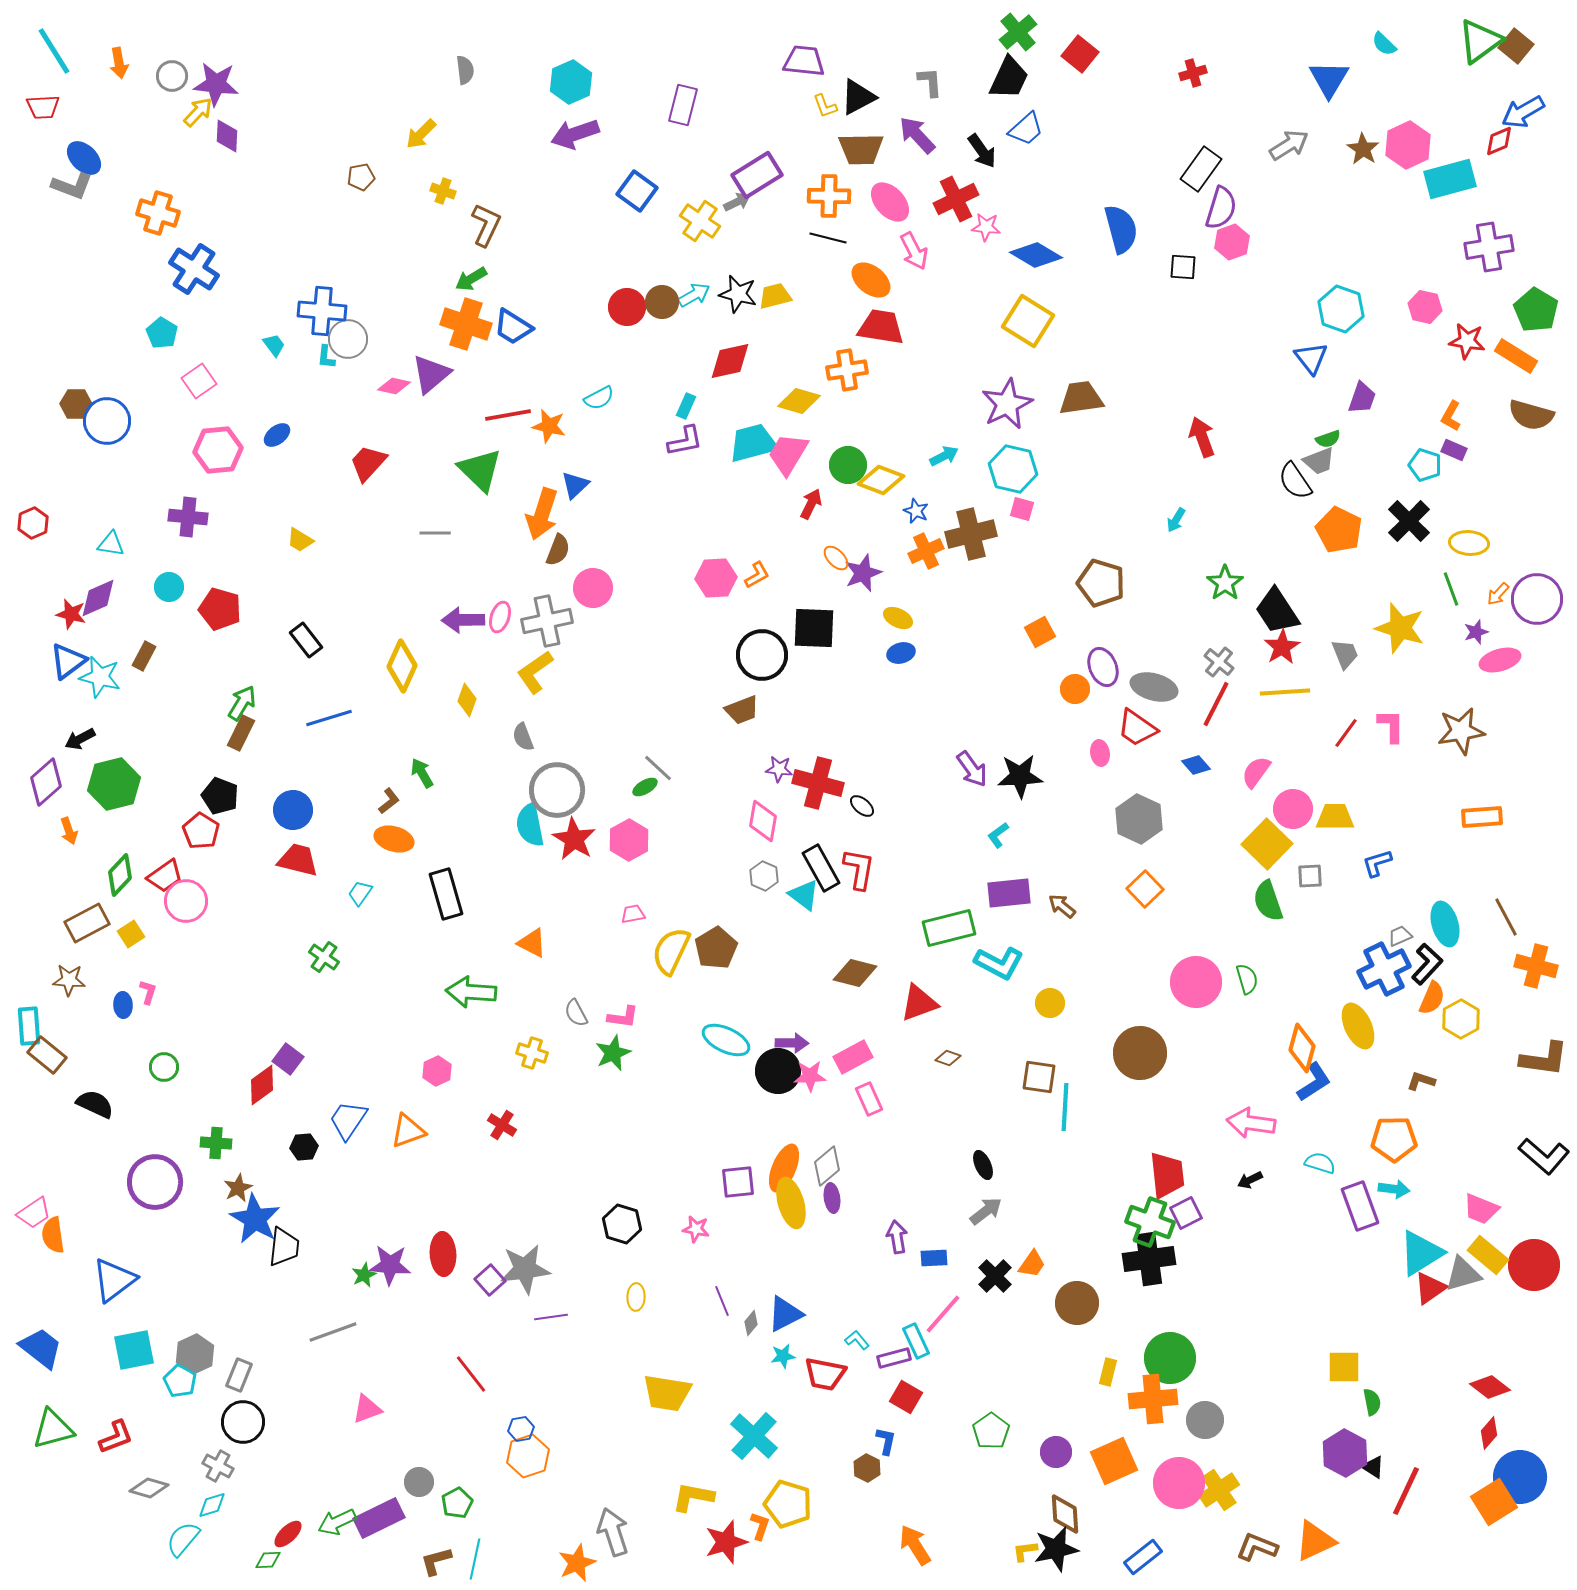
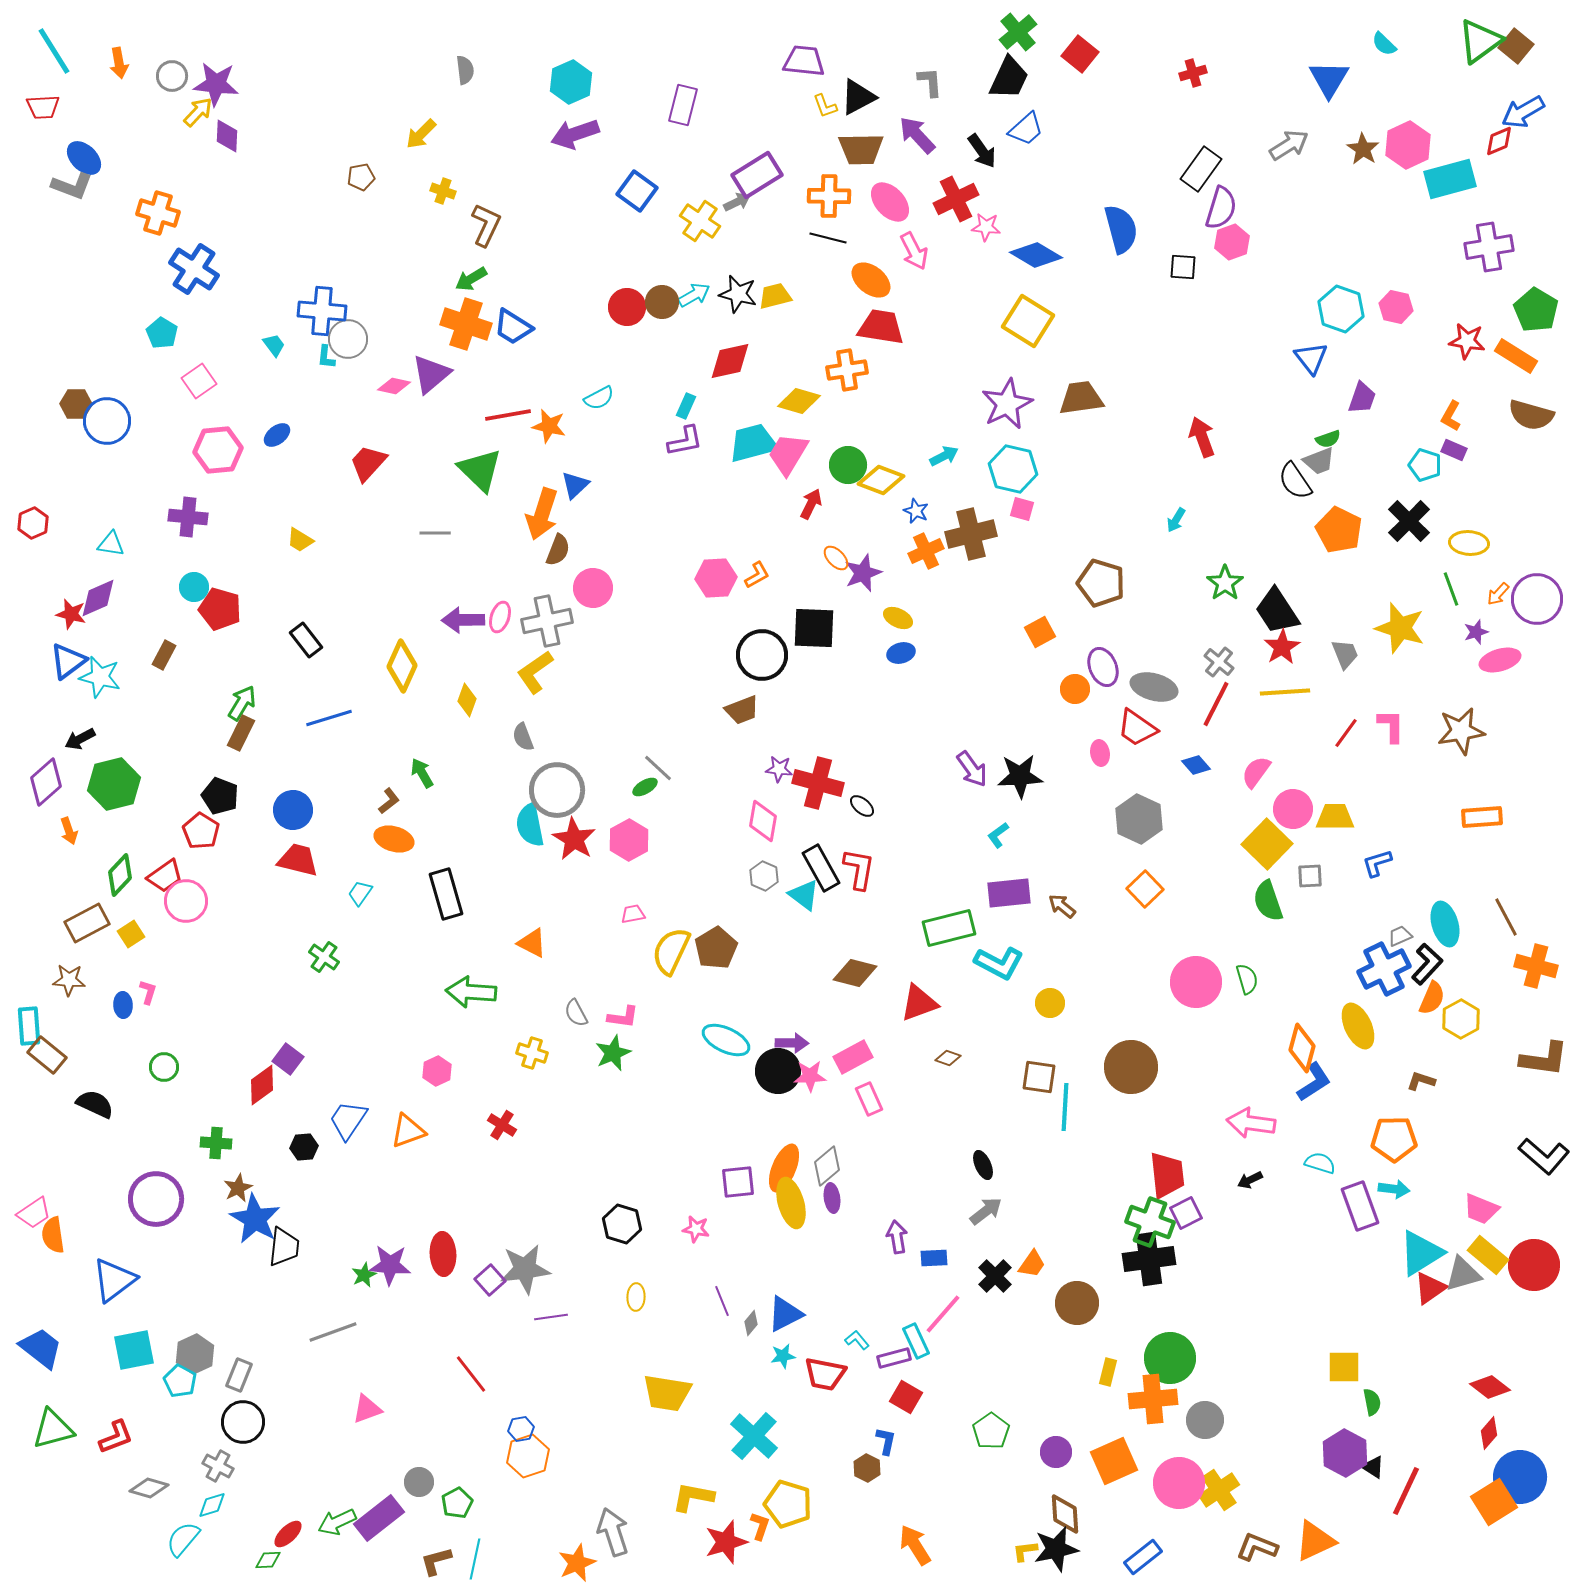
pink hexagon at (1425, 307): moved 29 px left
cyan circle at (169, 587): moved 25 px right
brown rectangle at (144, 656): moved 20 px right, 1 px up
brown circle at (1140, 1053): moved 9 px left, 14 px down
purple circle at (155, 1182): moved 1 px right, 17 px down
purple rectangle at (379, 1518): rotated 12 degrees counterclockwise
